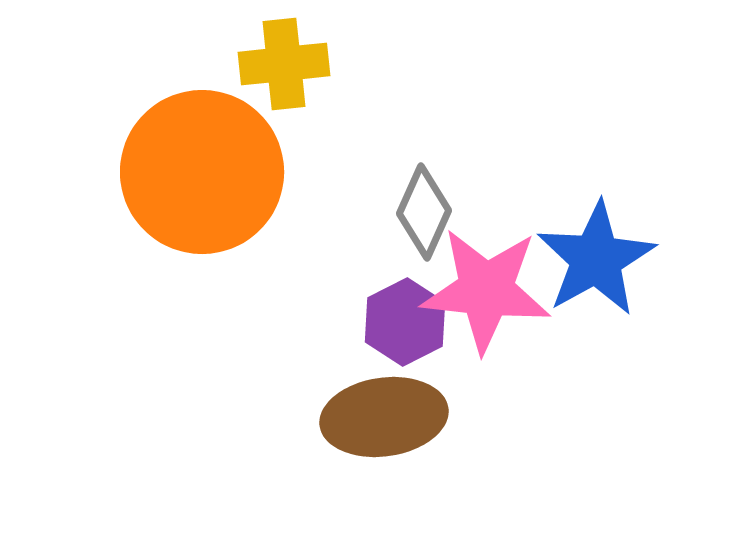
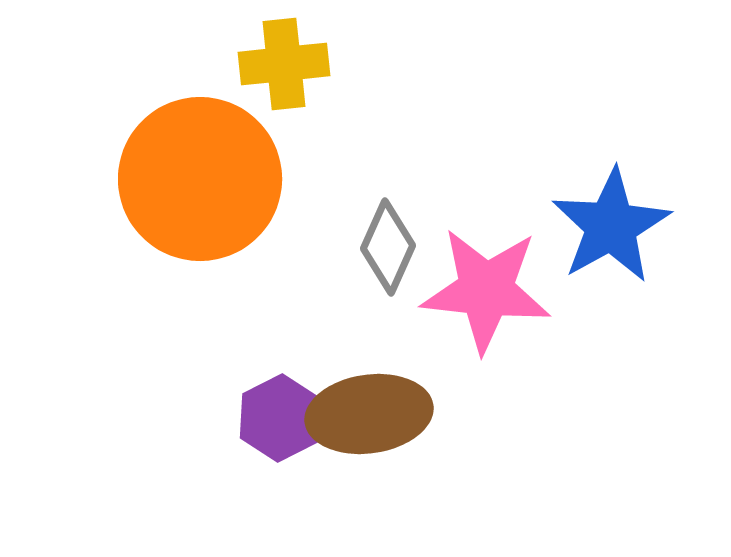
orange circle: moved 2 px left, 7 px down
gray diamond: moved 36 px left, 35 px down
blue star: moved 15 px right, 33 px up
purple hexagon: moved 125 px left, 96 px down
brown ellipse: moved 15 px left, 3 px up
